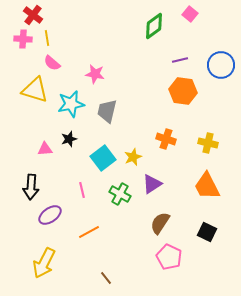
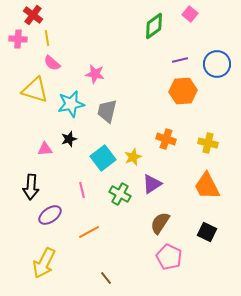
pink cross: moved 5 px left
blue circle: moved 4 px left, 1 px up
orange hexagon: rotated 12 degrees counterclockwise
